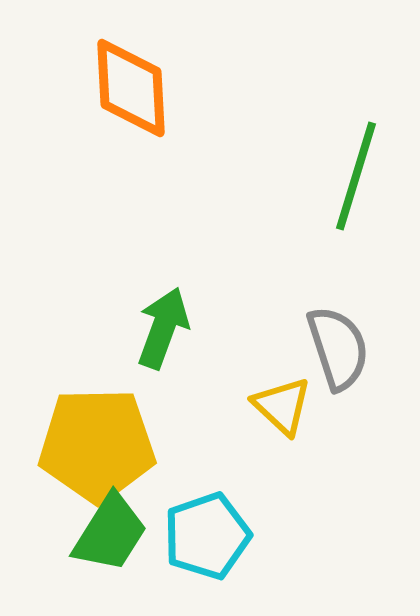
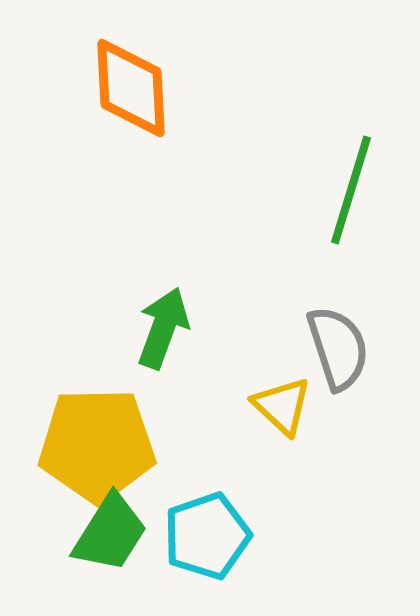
green line: moved 5 px left, 14 px down
